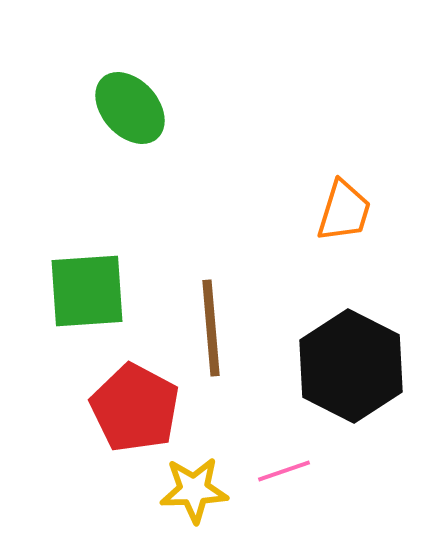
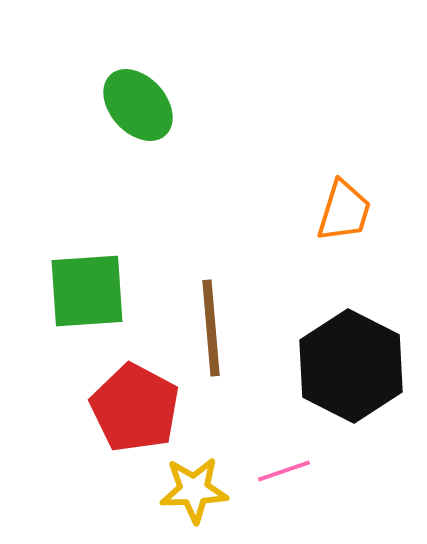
green ellipse: moved 8 px right, 3 px up
